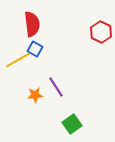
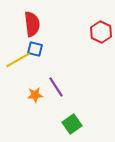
blue square: rotated 14 degrees counterclockwise
